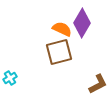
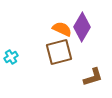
purple diamond: moved 4 px down
cyan cross: moved 1 px right, 21 px up
brown L-shape: moved 5 px left, 7 px up; rotated 10 degrees clockwise
